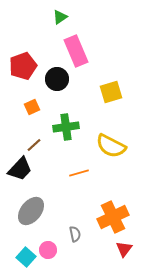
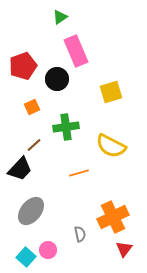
gray semicircle: moved 5 px right
